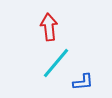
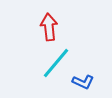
blue L-shape: rotated 30 degrees clockwise
